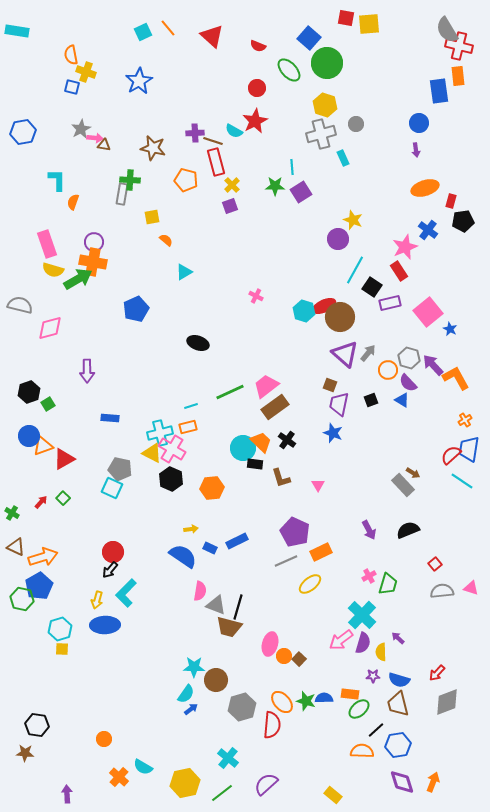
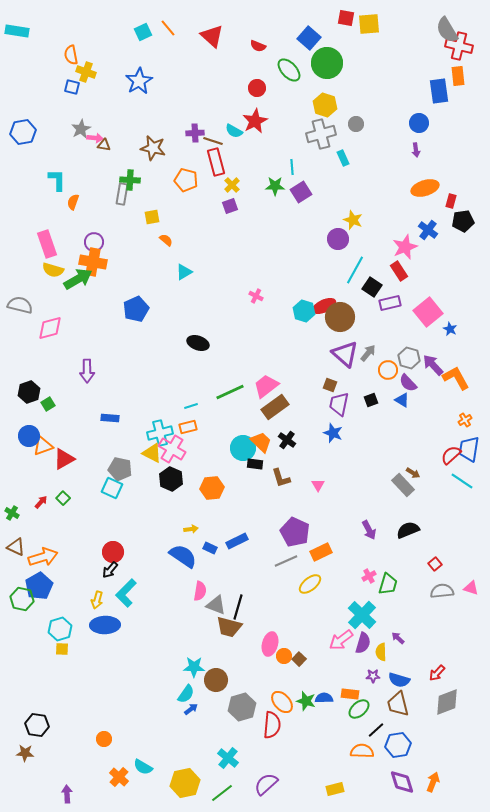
yellow rectangle at (333, 795): moved 2 px right, 6 px up; rotated 54 degrees counterclockwise
